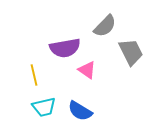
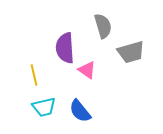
gray semicircle: moved 2 px left; rotated 60 degrees counterclockwise
purple semicircle: rotated 96 degrees clockwise
gray trapezoid: rotated 100 degrees clockwise
blue semicircle: rotated 20 degrees clockwise
